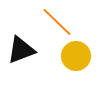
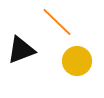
yellow circle: moved 1 px right, 5 px down
